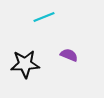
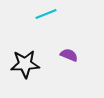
cyan line: moved 2 px right, 3 px up
